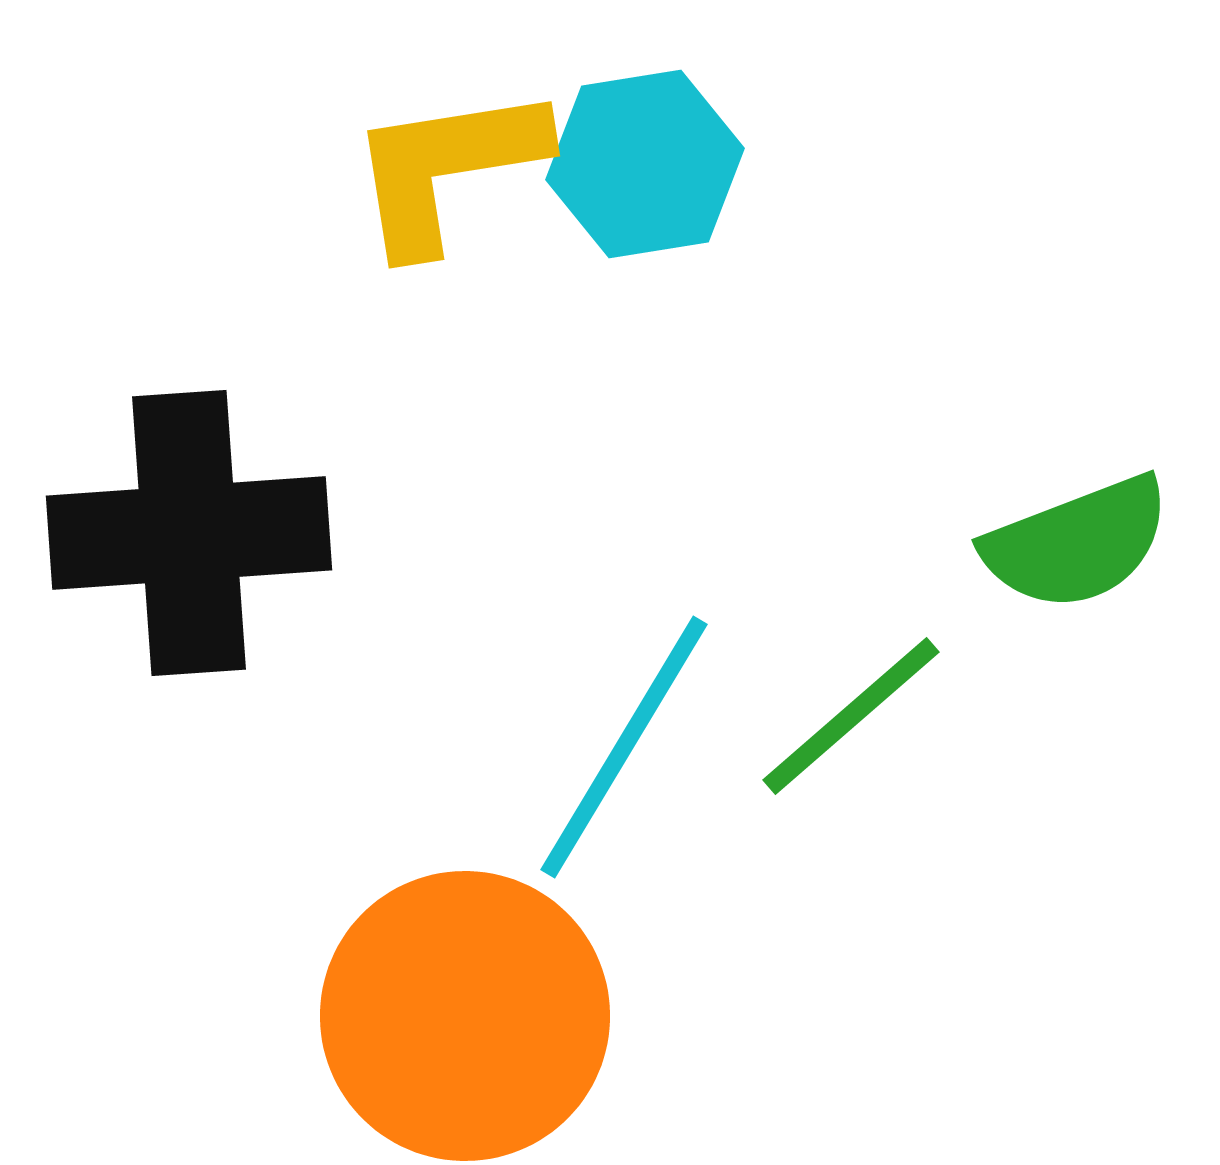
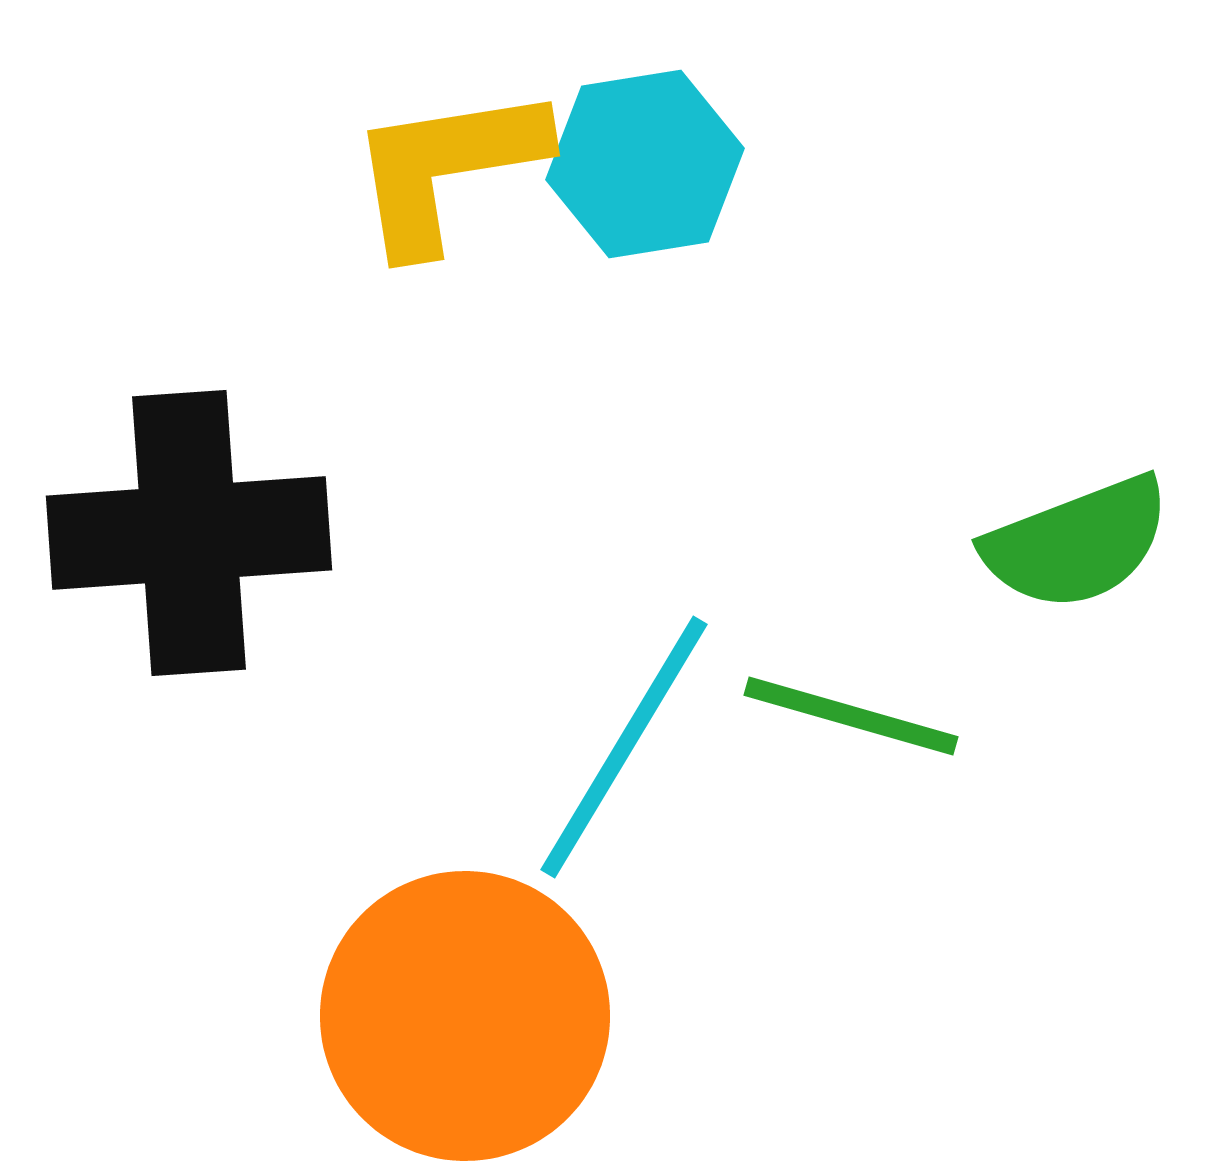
green line: rotated 57 degrees clockwise
